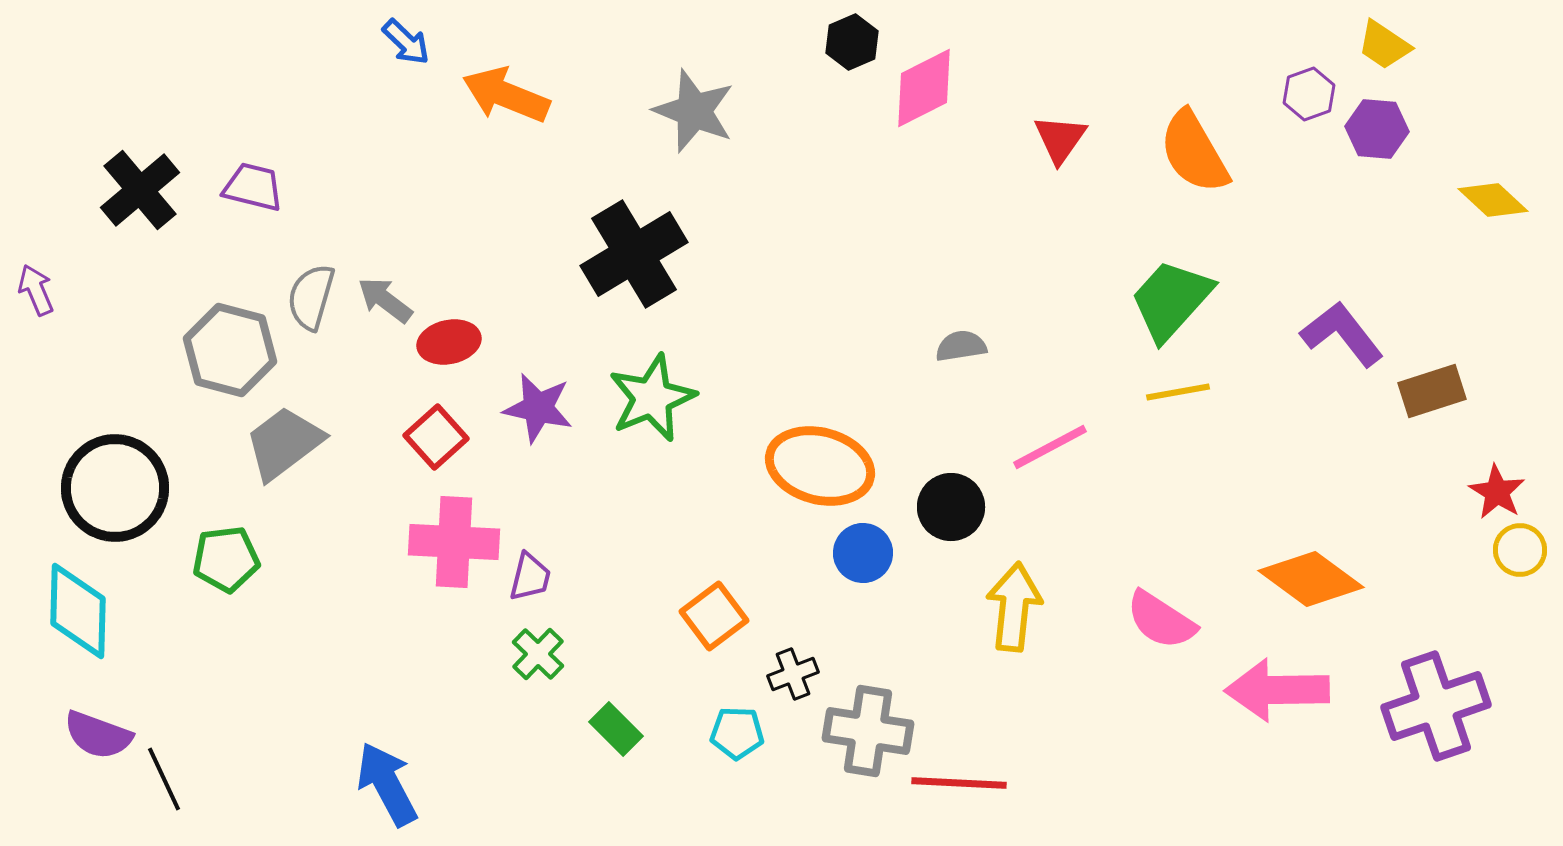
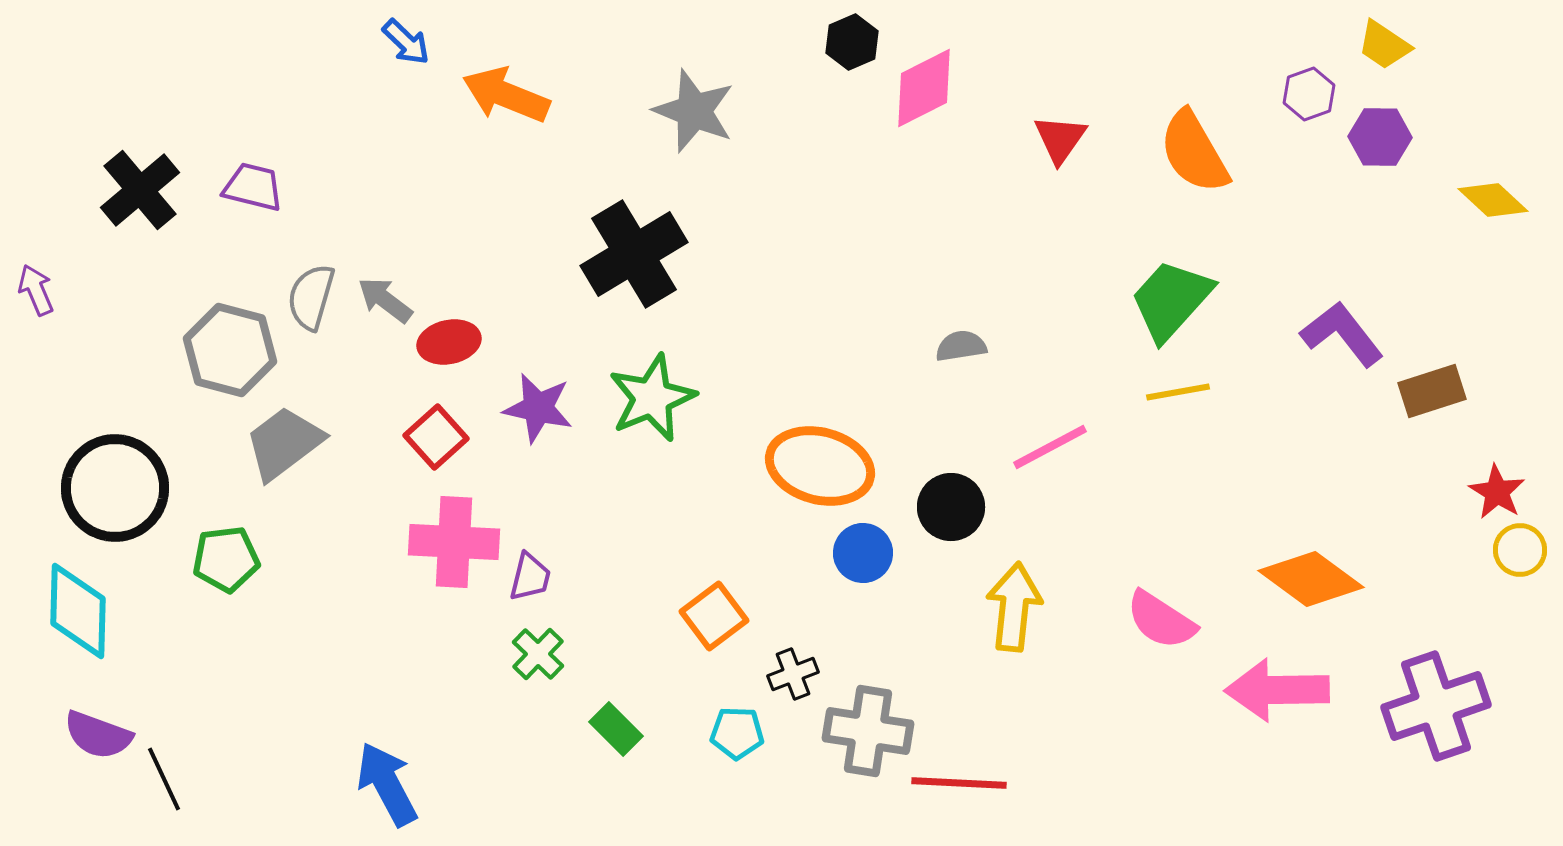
purple hexagon at (1377, 129): moved 3 px right, 8 px down; rotated 4 degrees counterclockwise
